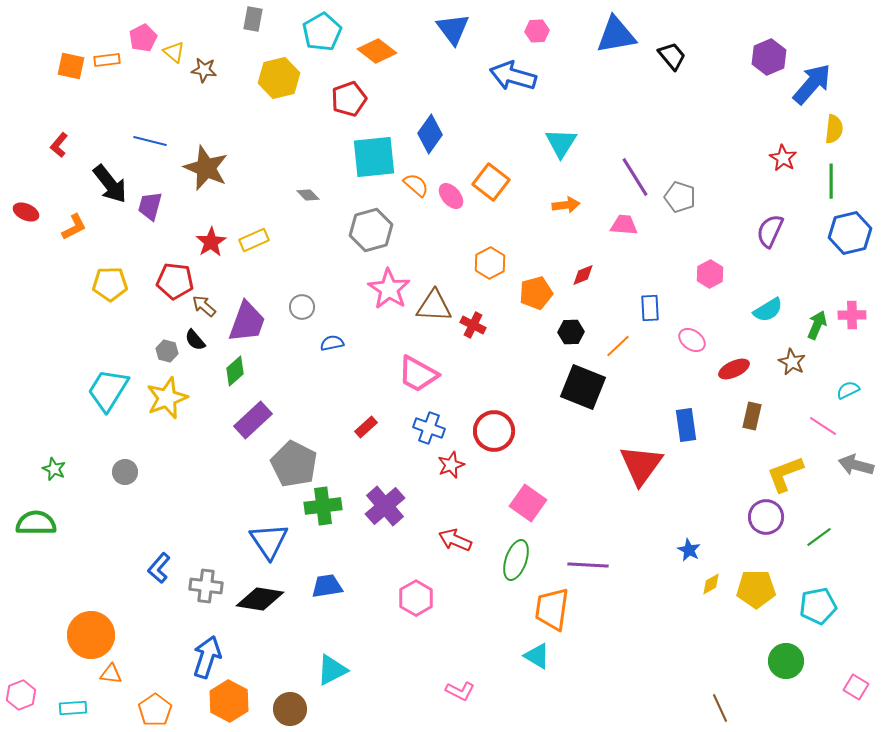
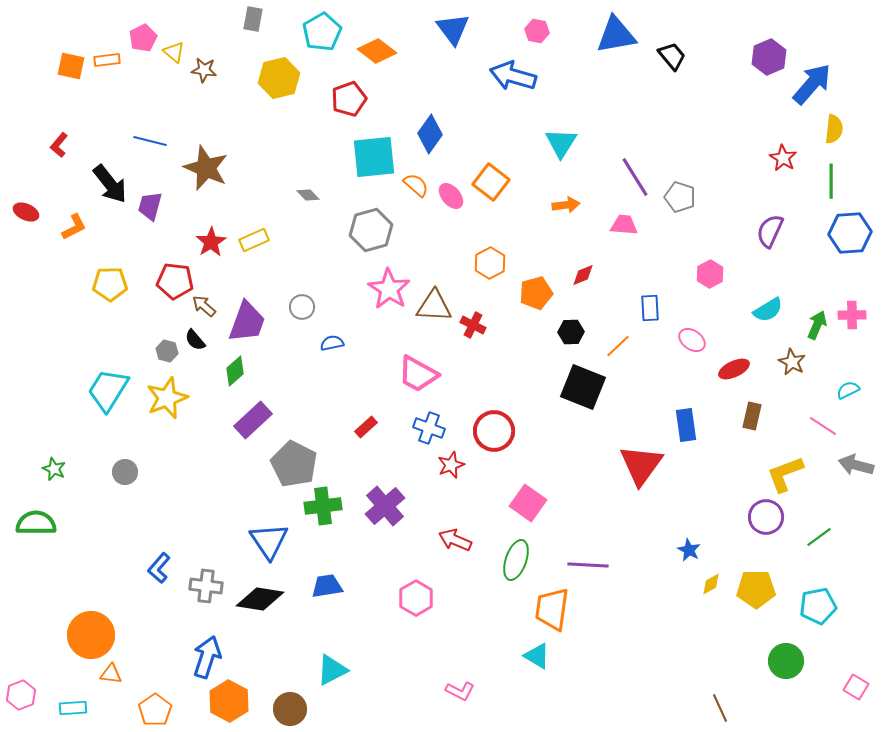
pink hexagon at (537, 31): rotated 15 degrees clockwise
blue hexagon at (850, 233): rotated 9 degrees clockwise
